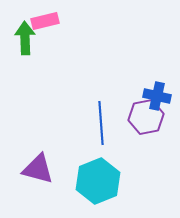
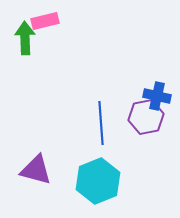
purple triangle: moved 2 px left, 1 px down
